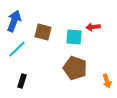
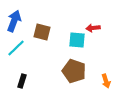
red arrow: moved 1 px down
brown square: moved 1 px left
cyan square: moved 3 px right, 3 px down
cyan line: moved 1 px left, 1 px up
brown pentagon: moved 1 px left, 3 px down
orange arrow: moved 1 px left
